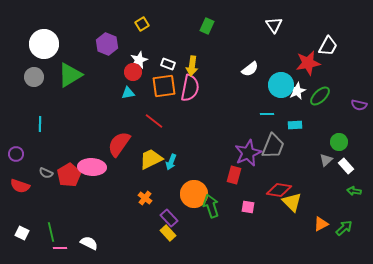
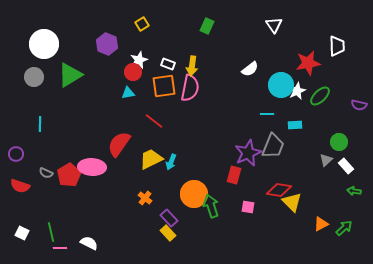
white trapezoid at (328, 46): moved 9 px right; rotated 30 degrees counterclockwise
